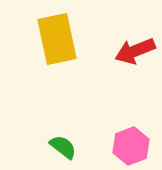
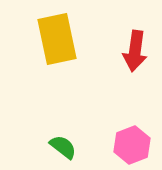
red arrow: rotated 60 degrees counterclockwise
pink hexagon: moved 1 px right, 1 px up
